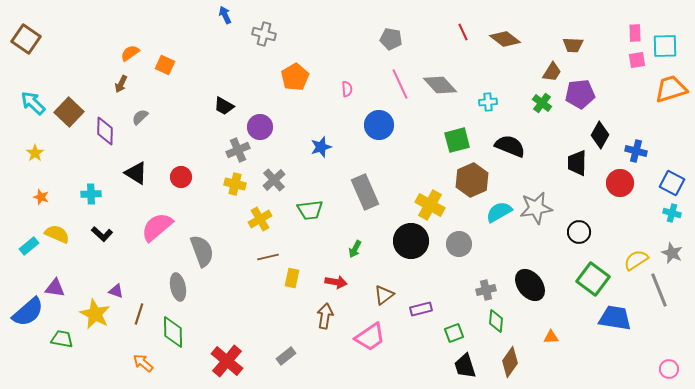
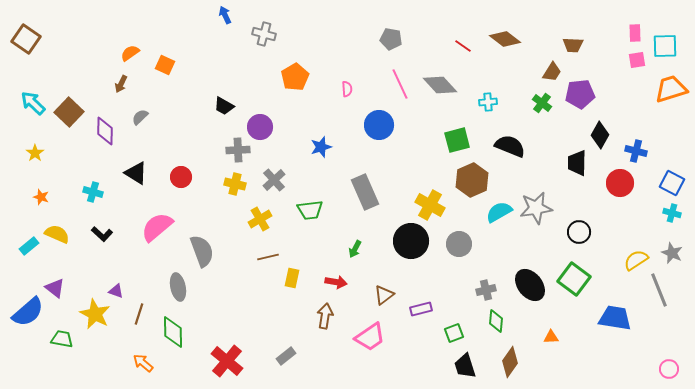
red line at (463, 32): moved 14 px down; rotated 30 degrees counterclockwise
gray cross at (238, 150): rotated 20 degrees clockwise
cyan cross at (91, 194): moved 2 px right, 2 px up; rotated 18 degrees clockwise
green square at (593, 279): moved 19 px left
purple triangle at (55, 288): rotated 30 degrees clockwise
